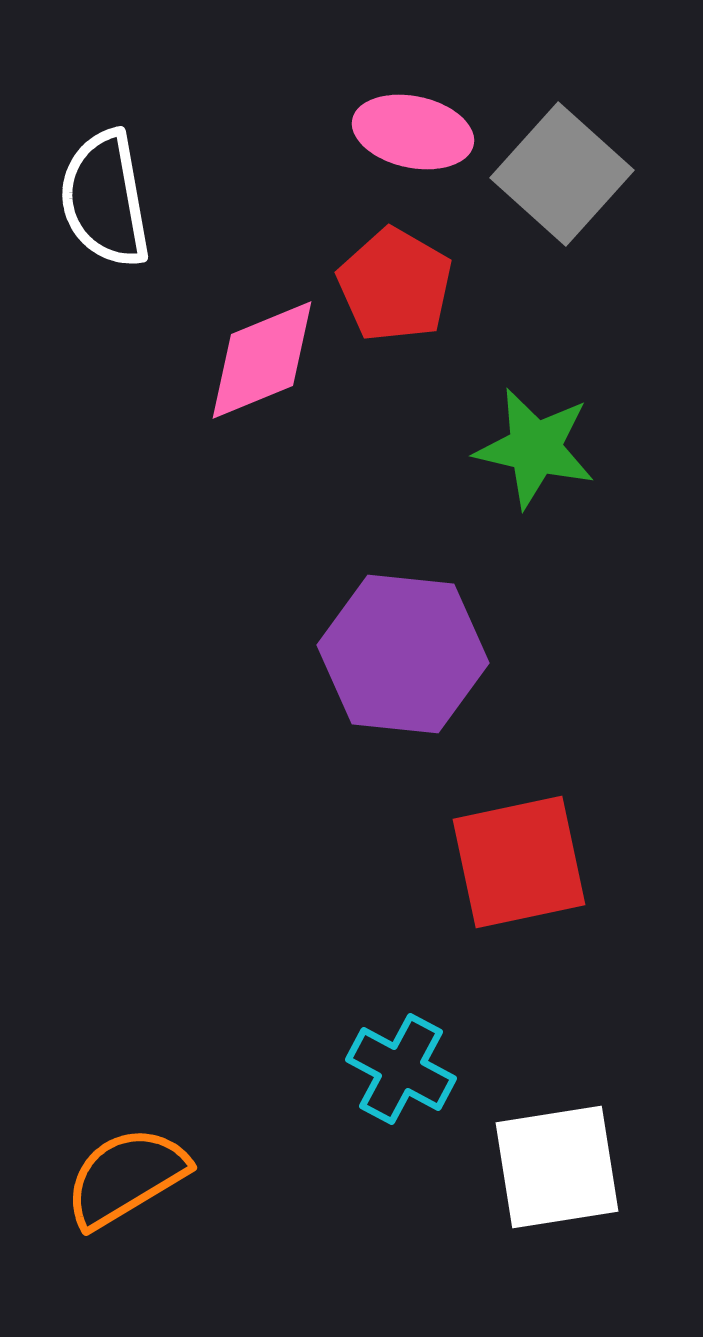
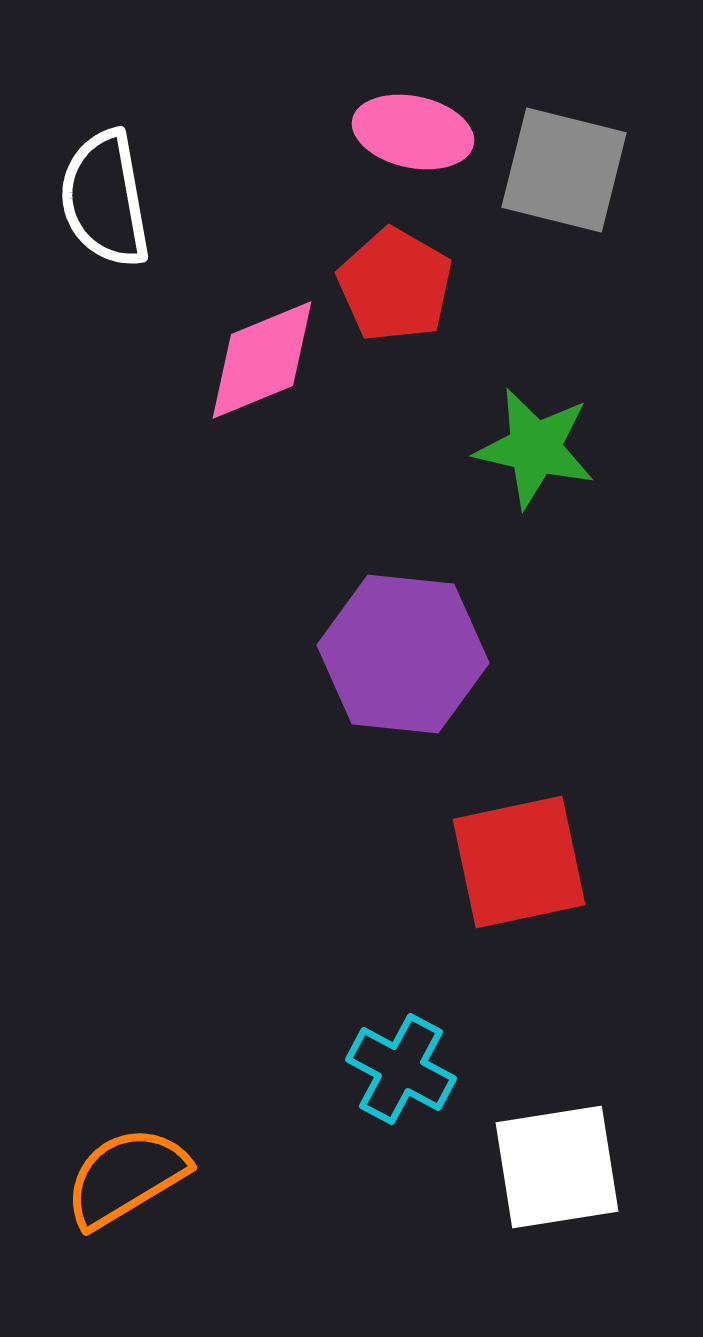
gray square: moved 2 px right, 4 px up; rotated 28 degrees counterclockwise
